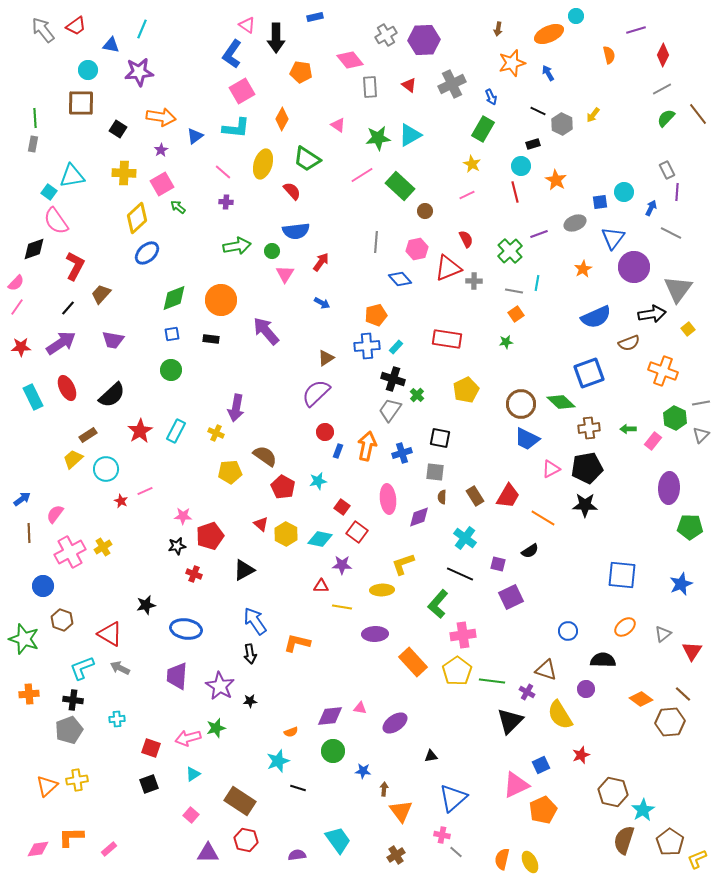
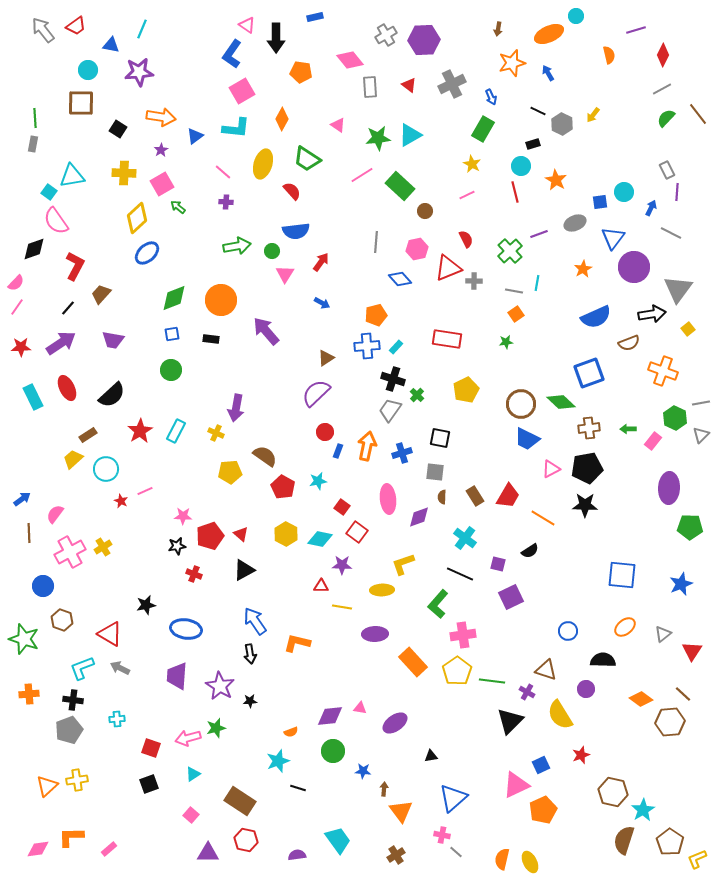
red triangle at (261, 524): moved 20 px left, 10 px down
